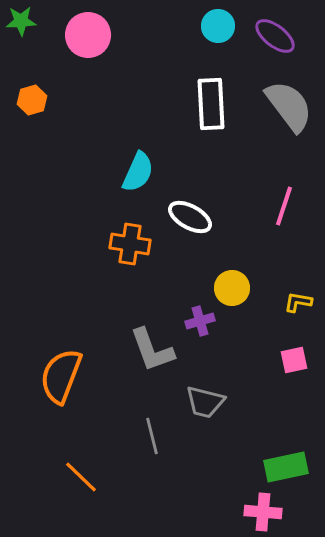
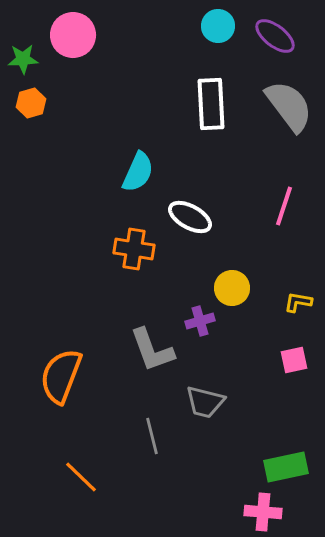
green star: moved 2 px right, 38 px down
pink circle: moved 15 px left
orange hexagon: moved 1 px left, 3 px down
orange cross: moved 4 px right, 5 px down
